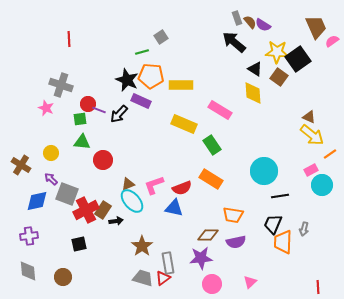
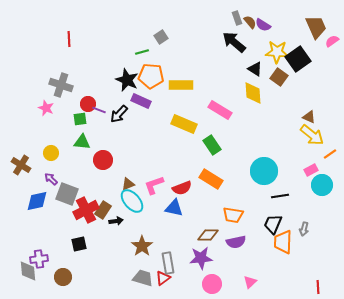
purple cross at (29, 236): moved 10 px right, 23 px down
